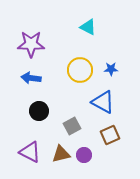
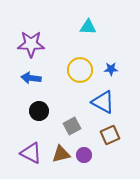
cyan triangle: rotated 24 degrees counterclockwise
purple triangle: moved 1 px right, 1 px down
